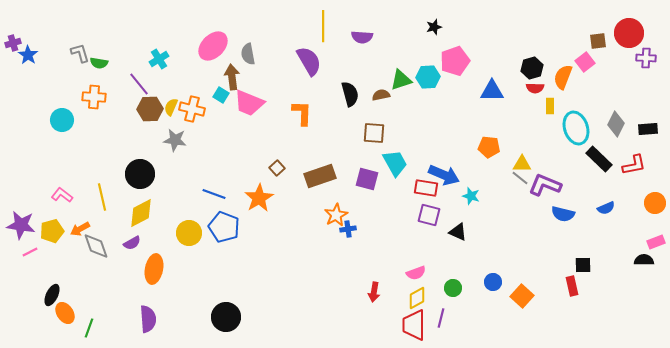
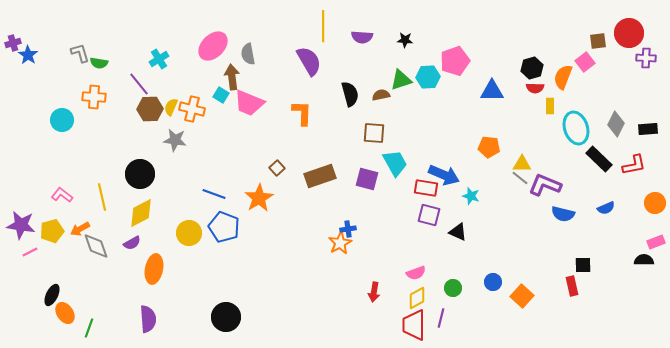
black star at (434, 27): moved 29 px left, 13 px down; rotated 21 degrees clockwise
orange star at (336, 215): moved 4 px right, 28 px down
